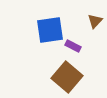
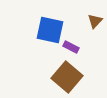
blue square: rotated 20 degrees clockwise
purple rectangle: moved 2 px left, 1 px down
